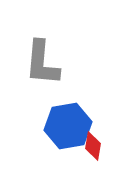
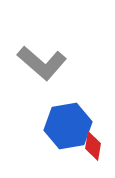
gray L-shape: rotated 54 degrees counterclockwise
